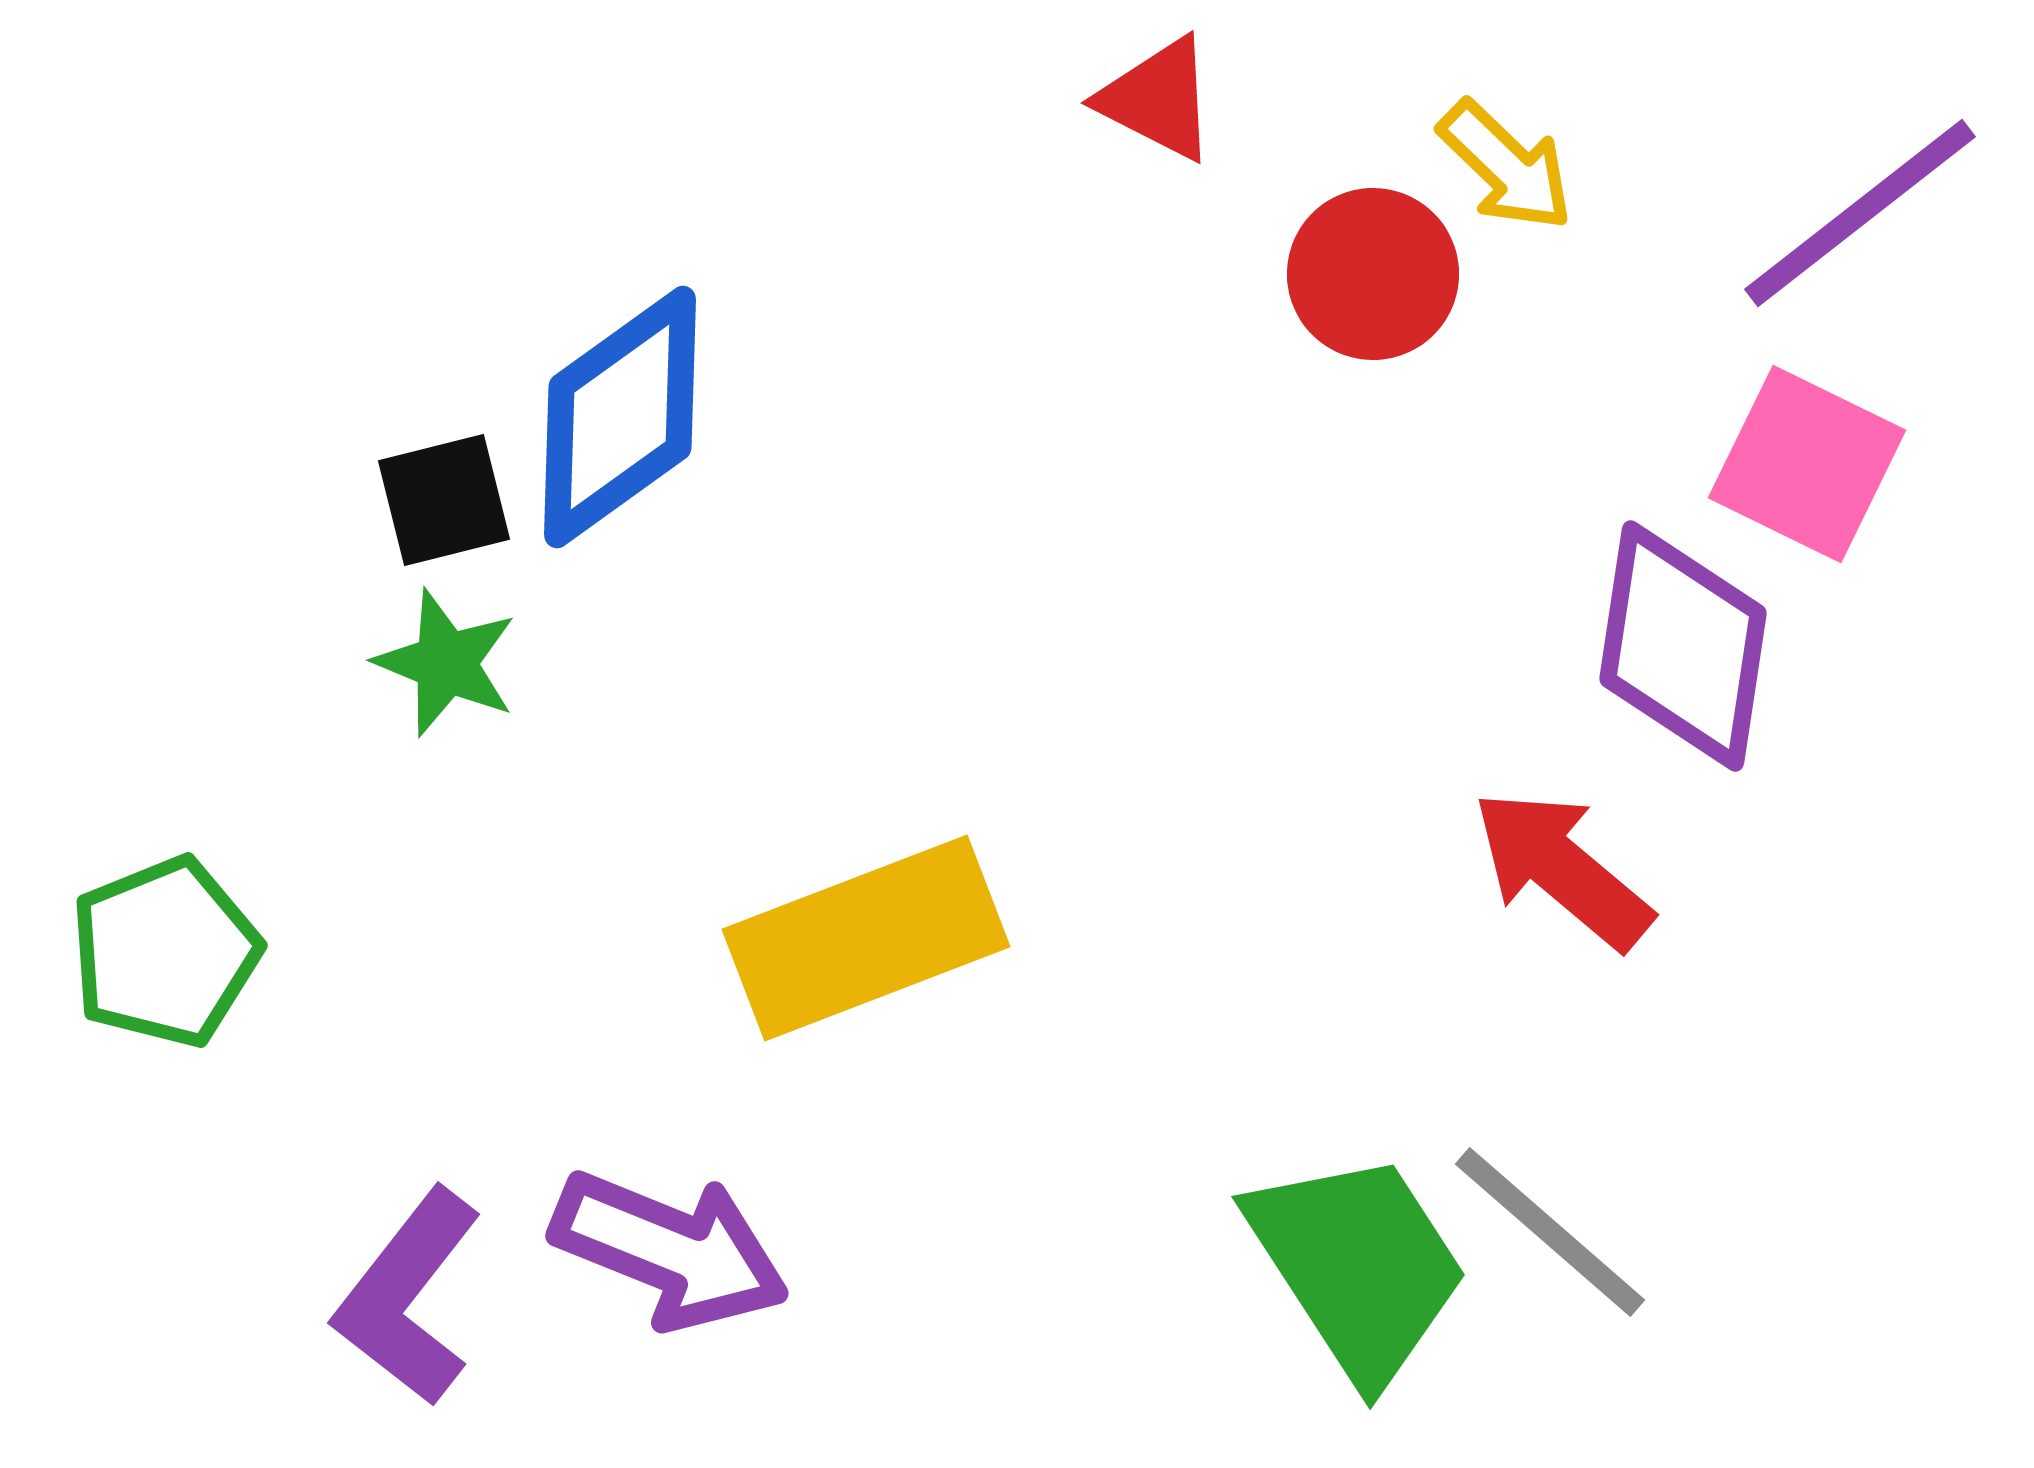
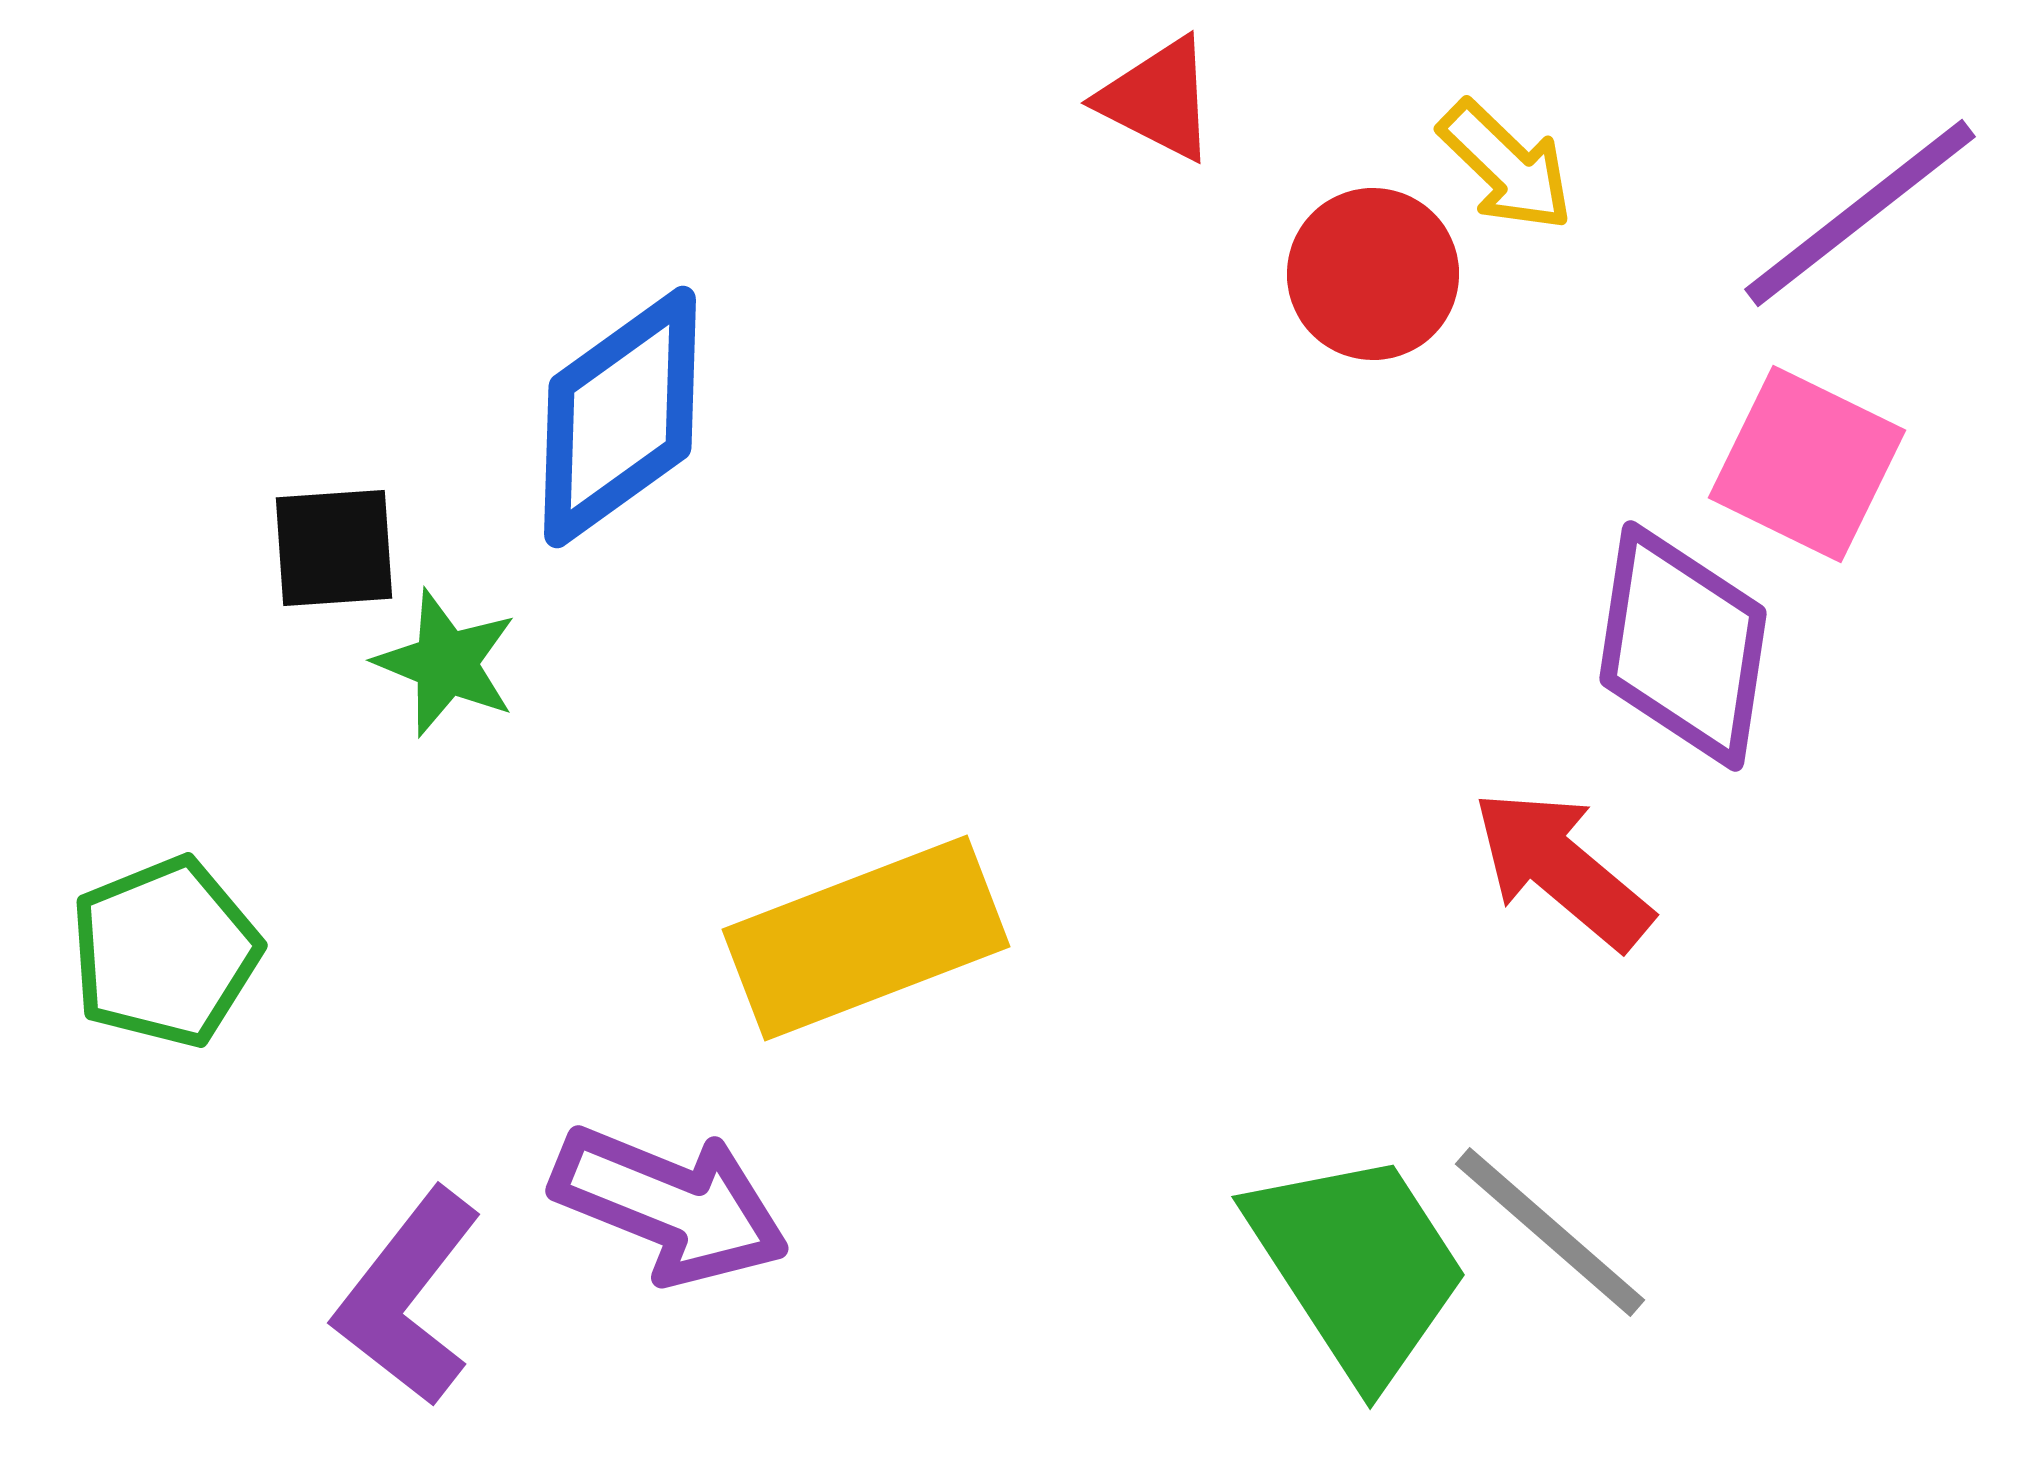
black square: moved 110 px left, 48 px down; rotated 10 degrees clockwise
purple arrow: moved 45 px up
